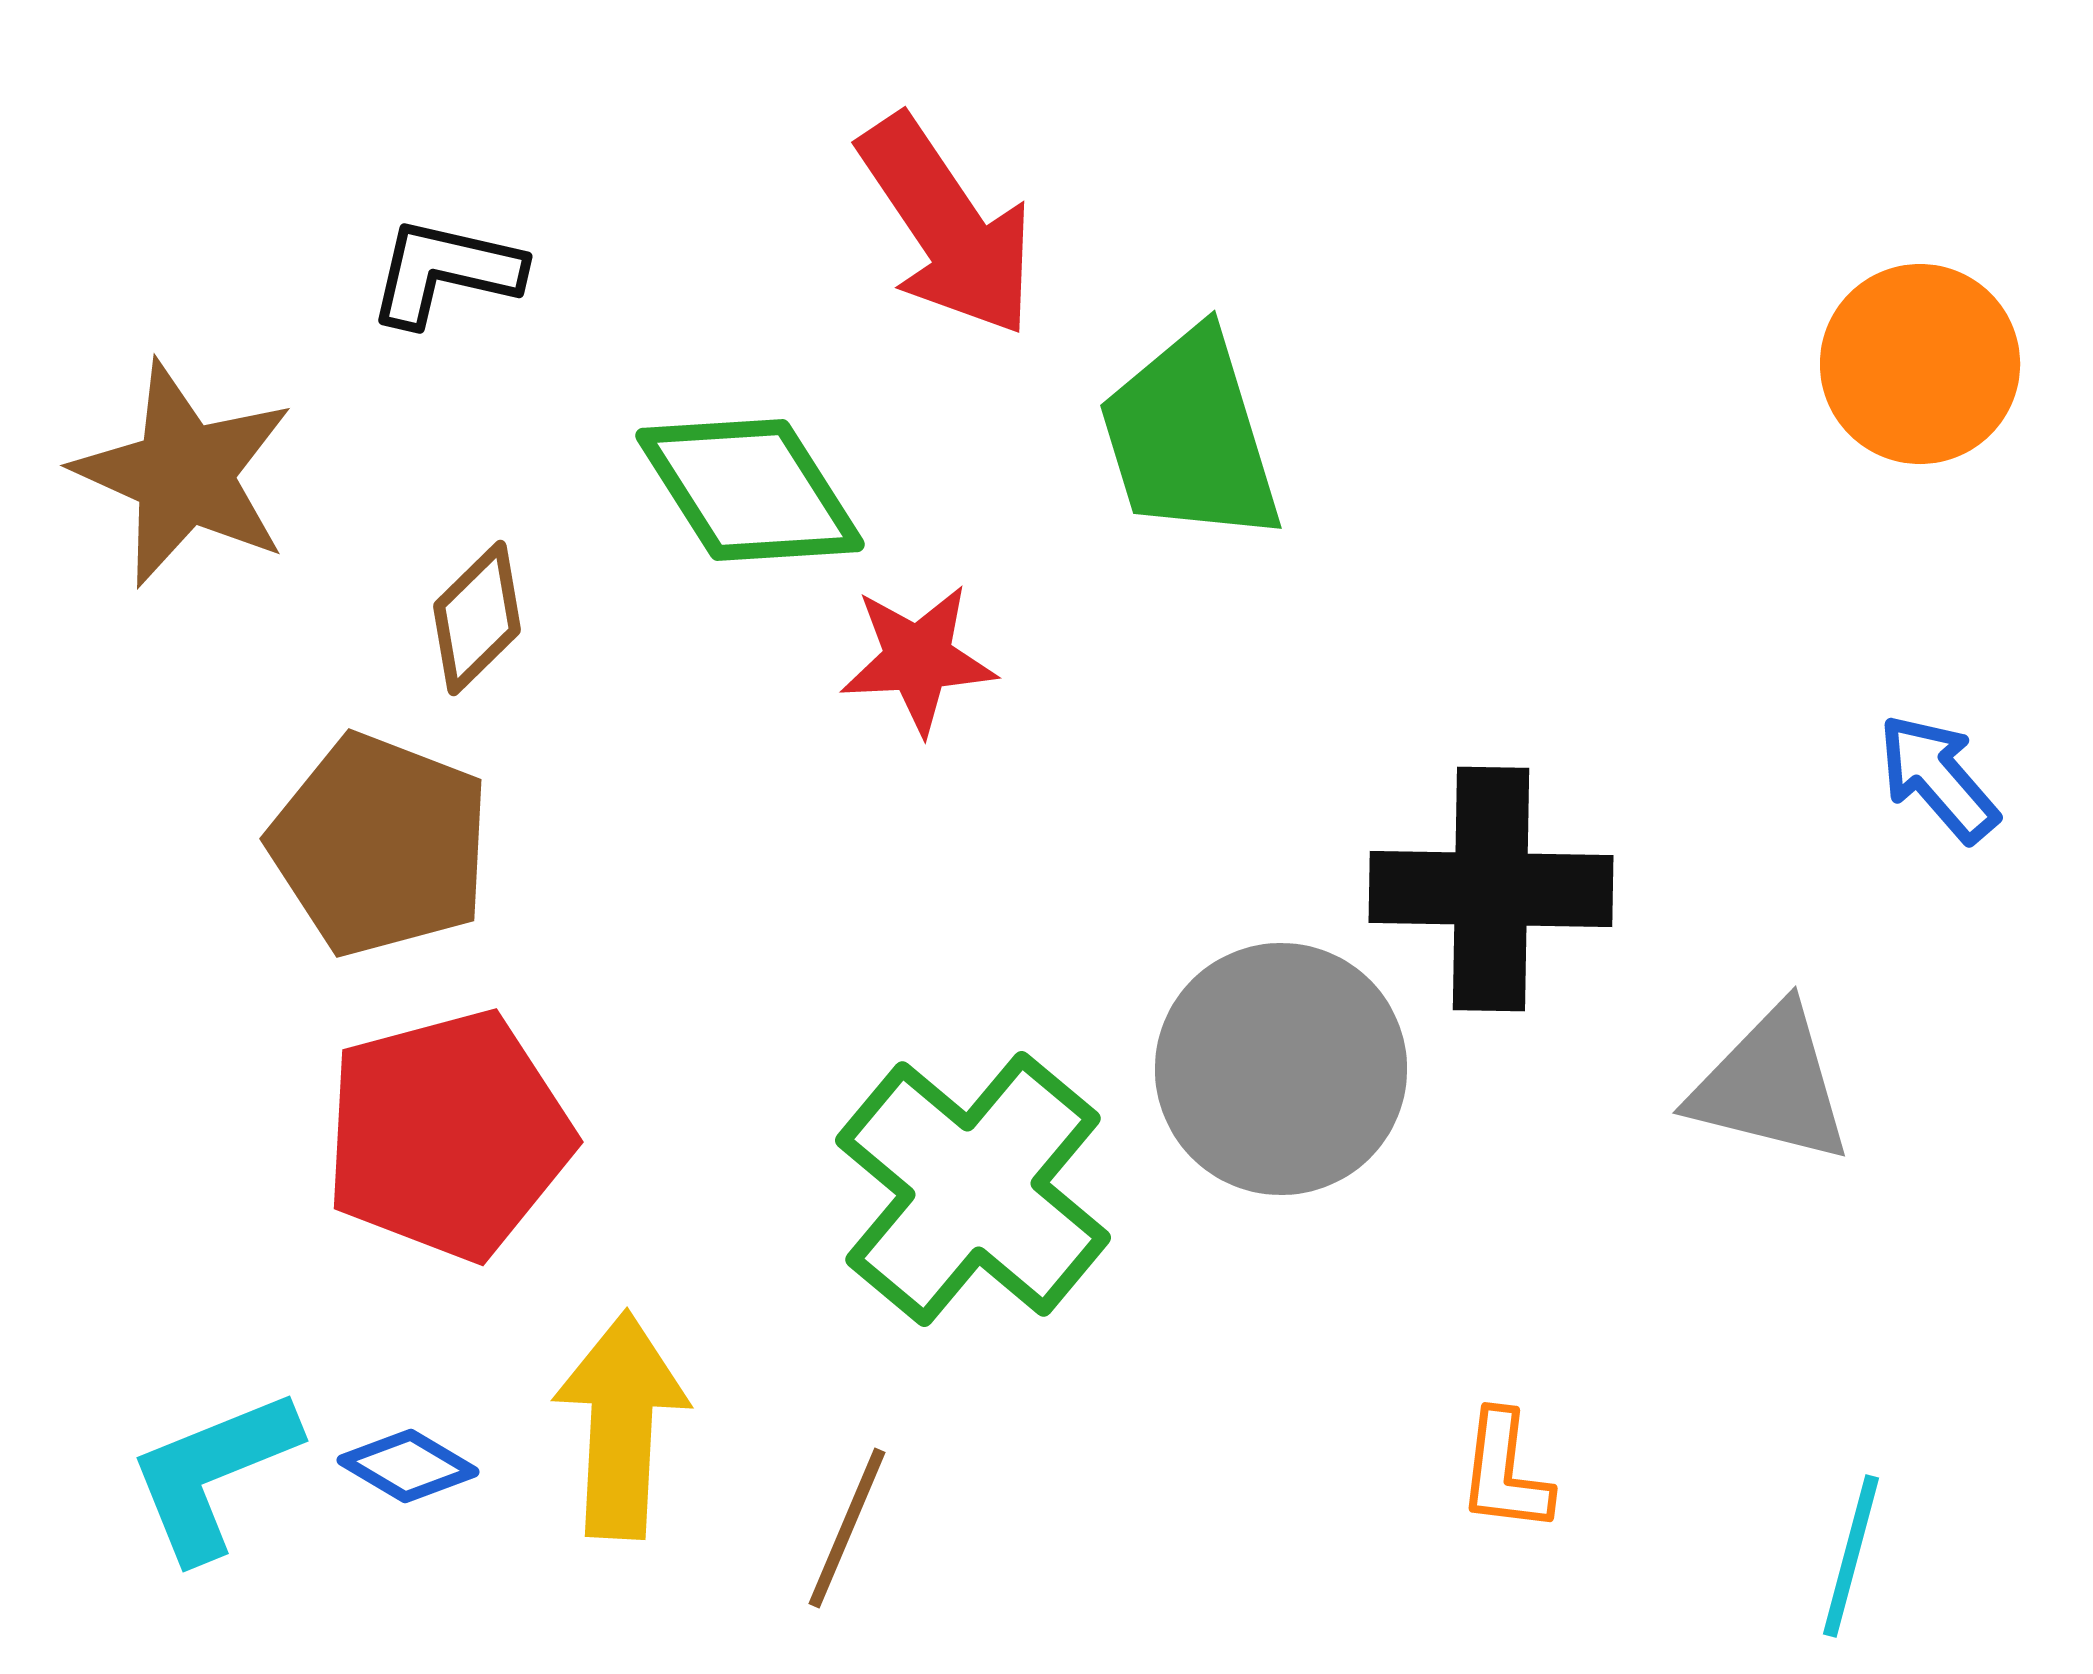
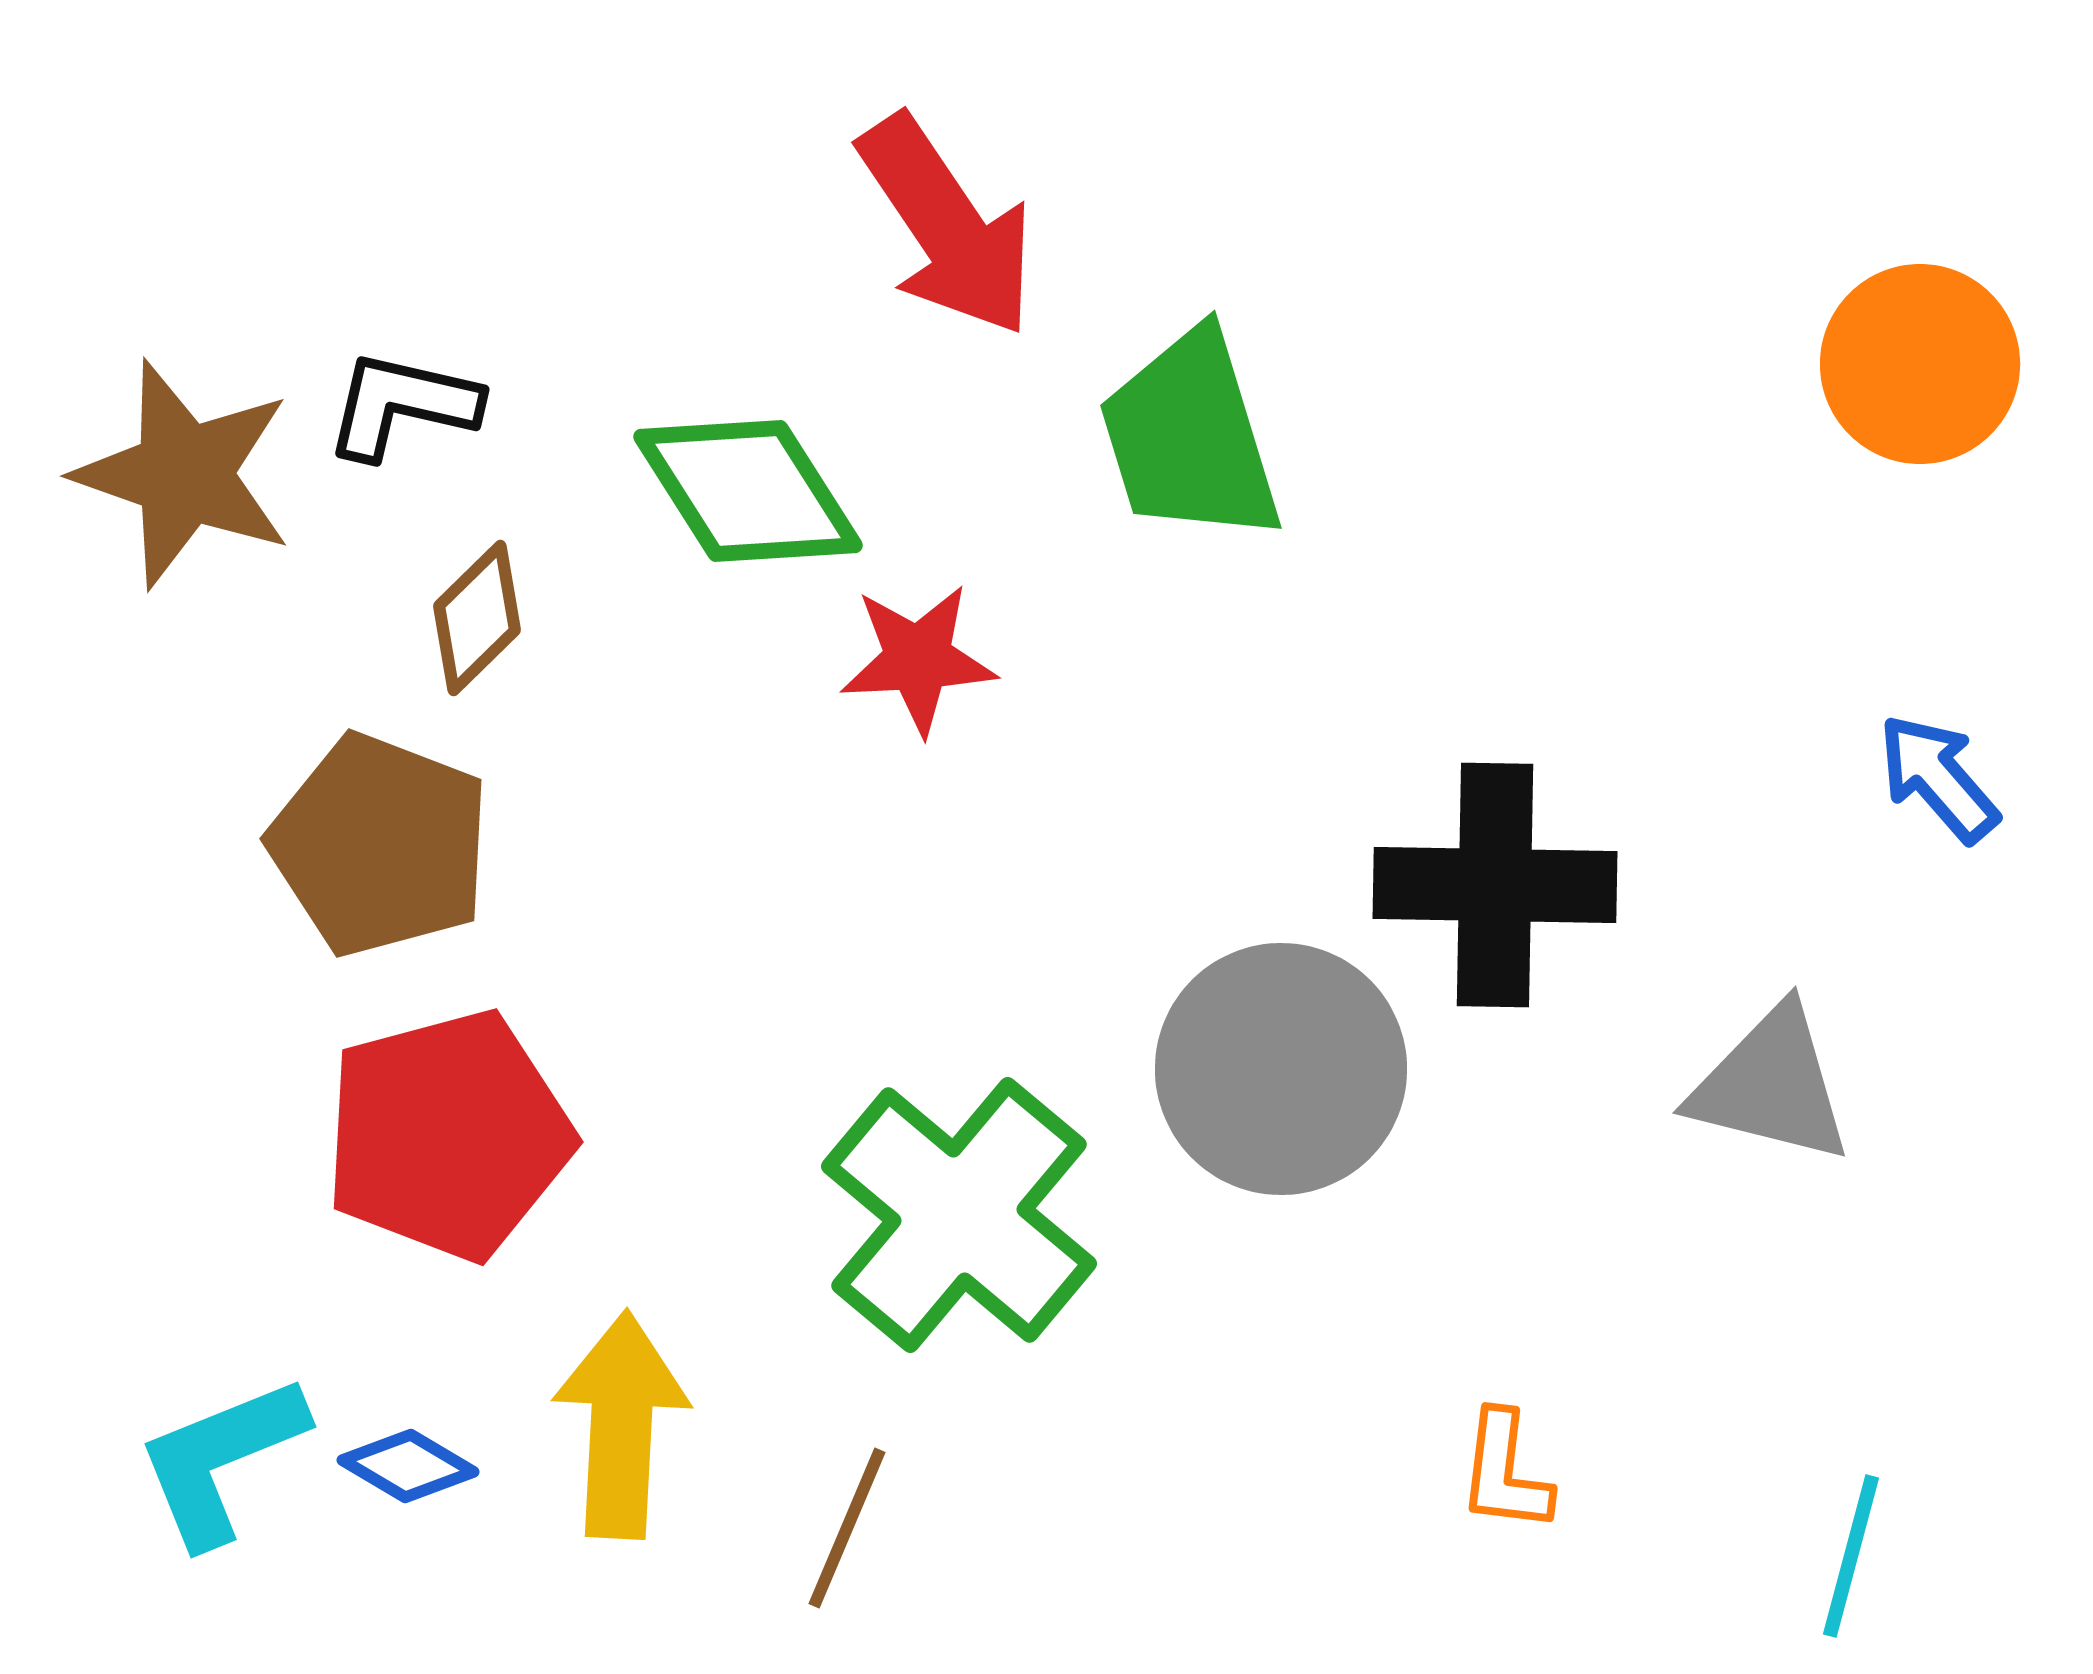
black L-shape: moved 43 px left, 133 px down
brown star: rotated 5 degrees counterclockwise
green diamond: moved 2 px left, 1 px down
black cross: moved 4 px right, 4 px up
green cross: moved 14 px left, 26 px down
cyan L-shape: moved 8 px right, 14 px up
